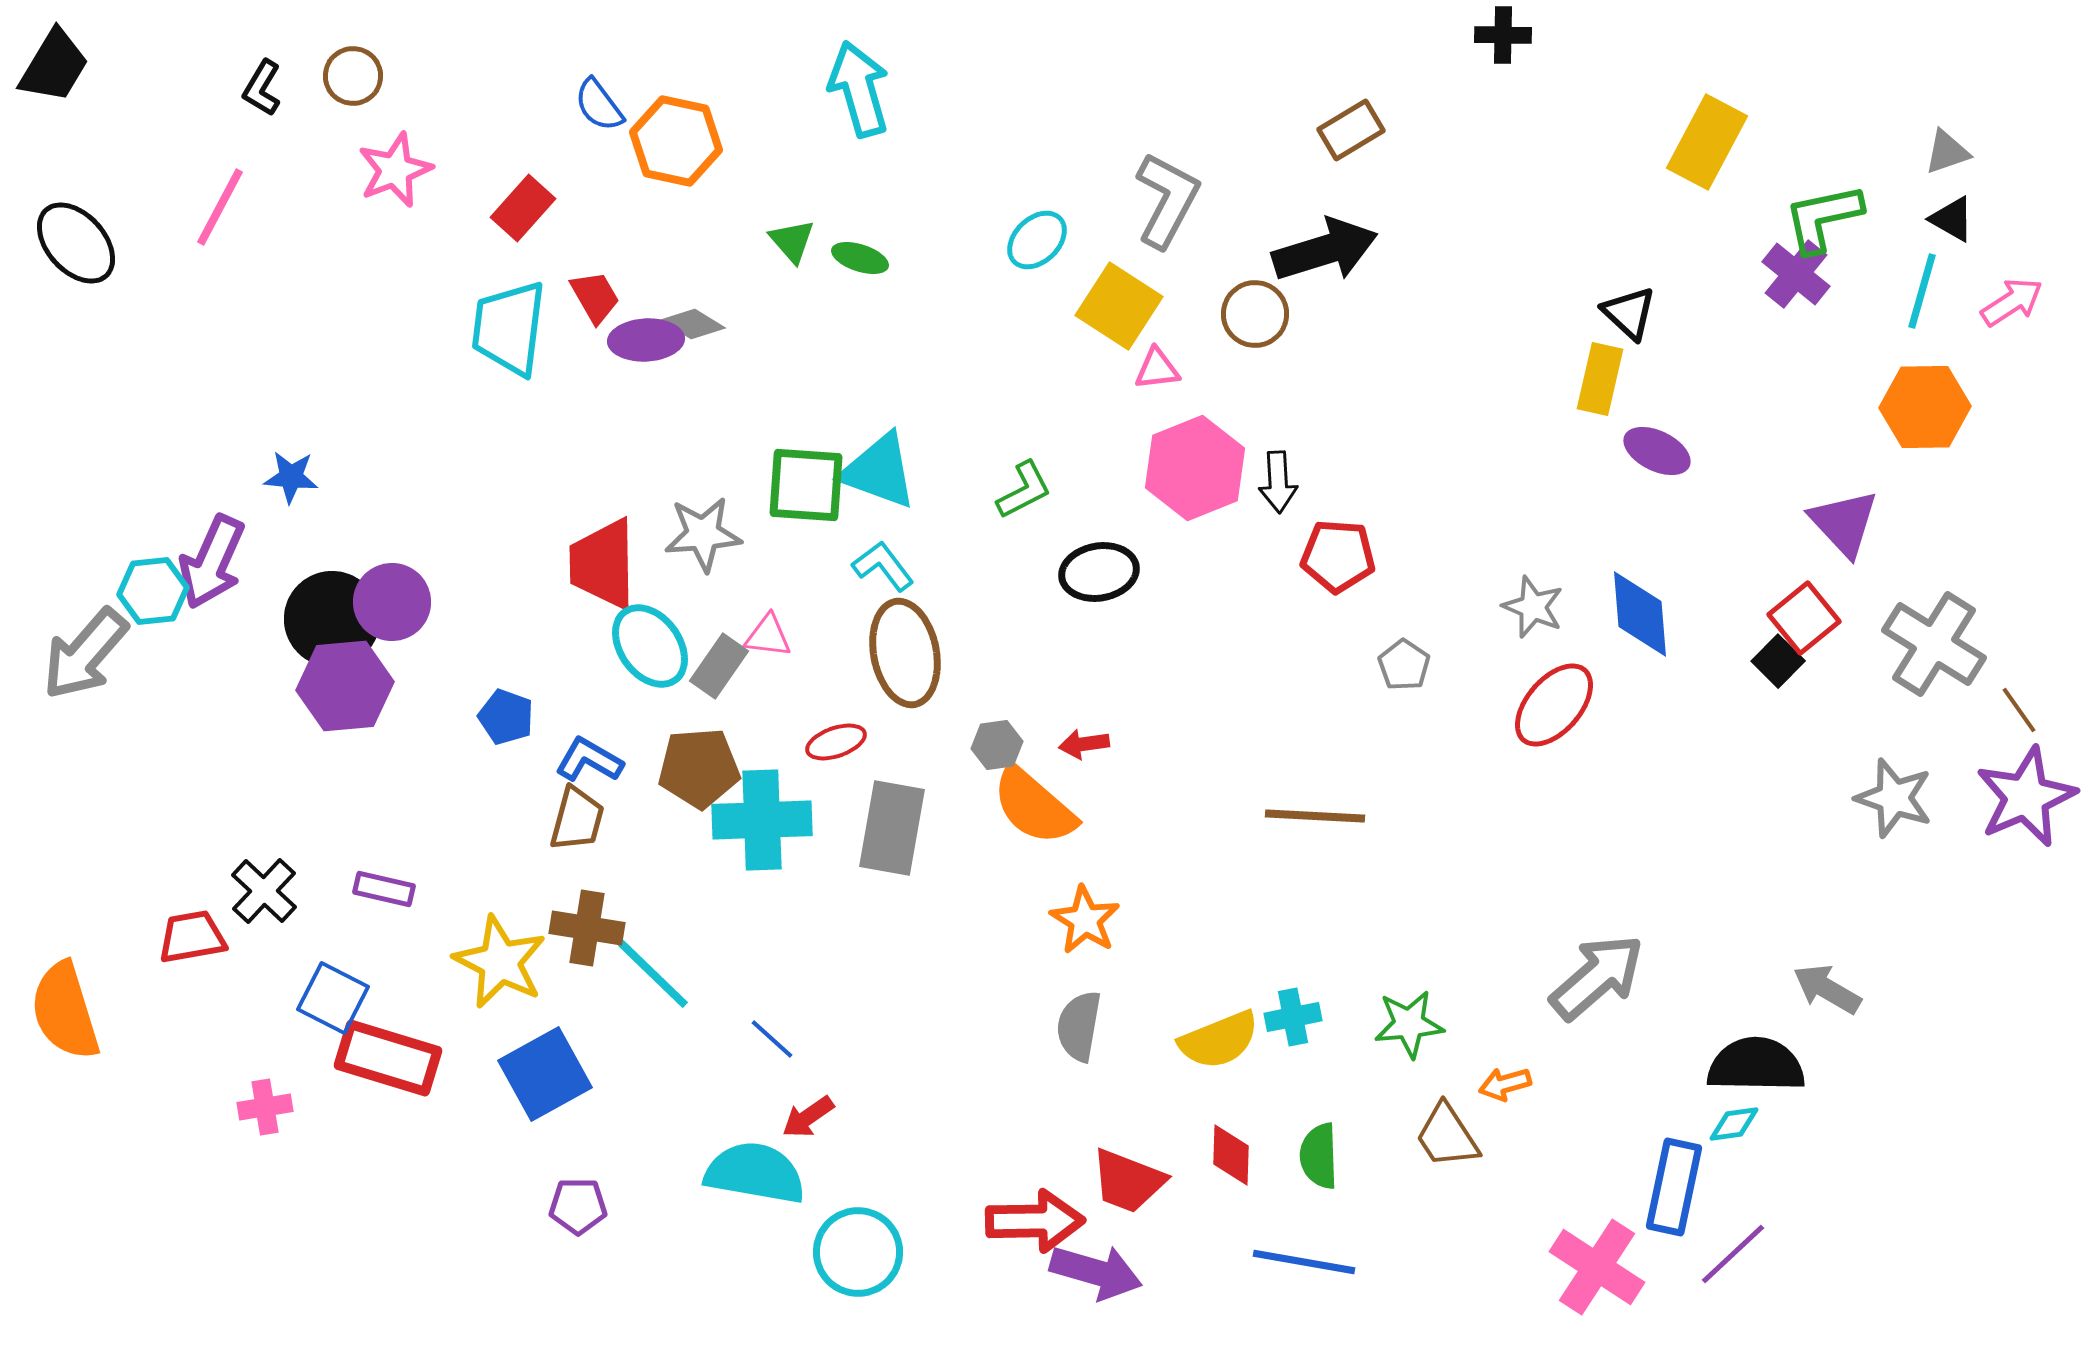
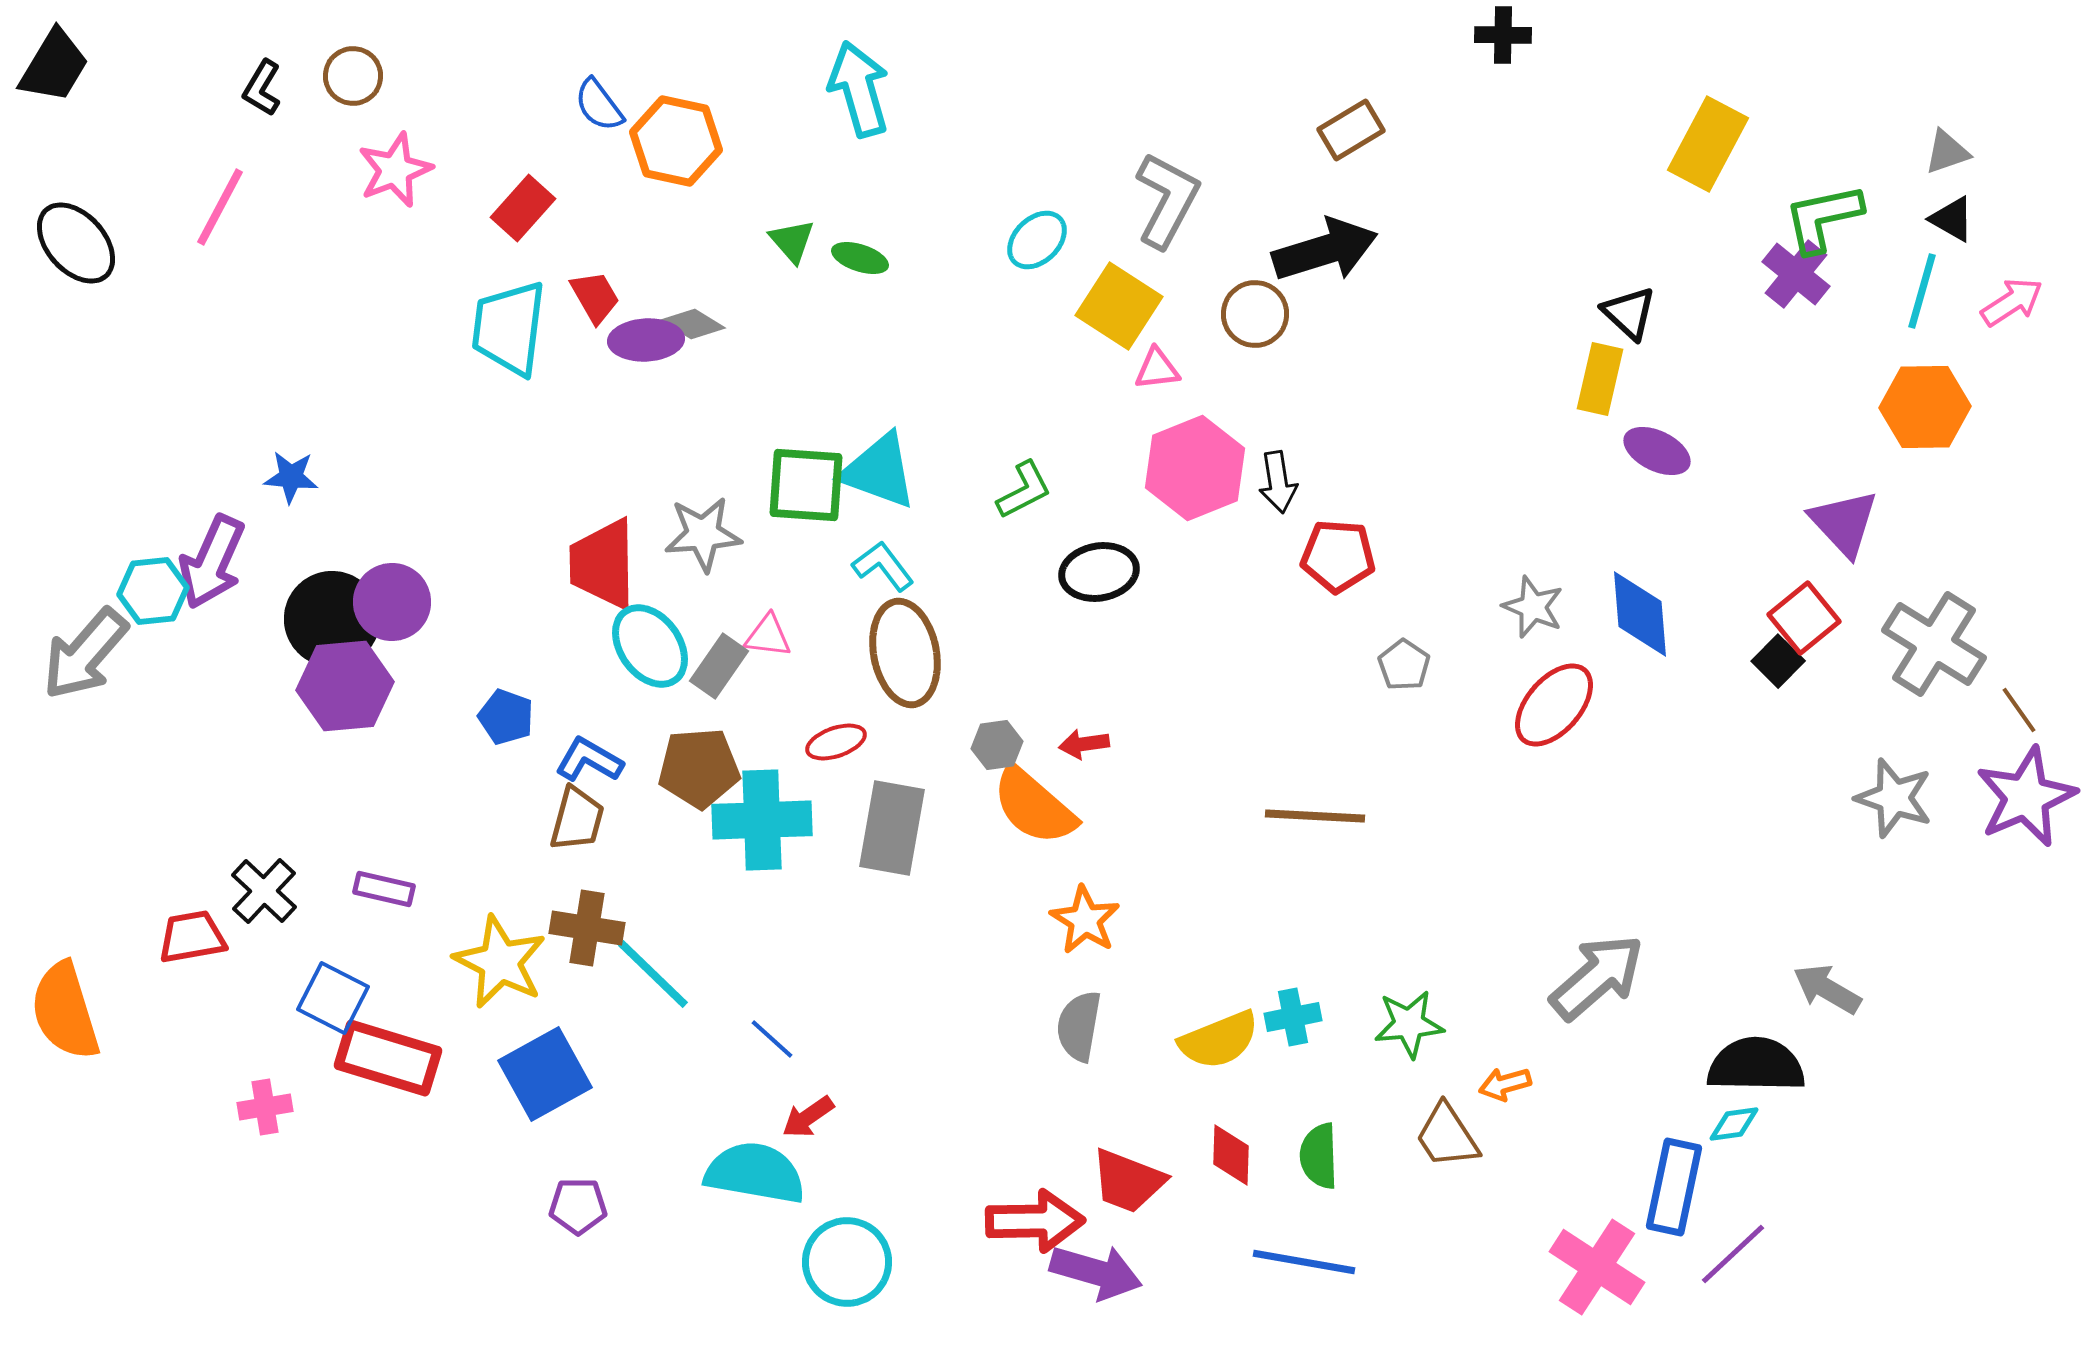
yellow rectangle at (1707, 142): moved 1 px right, 2 px down
black arrow at (1278, 482): rotated 6 degrees counterclockwise
cyan circle at (858, 1252): moved 11 px left, 10 px down
